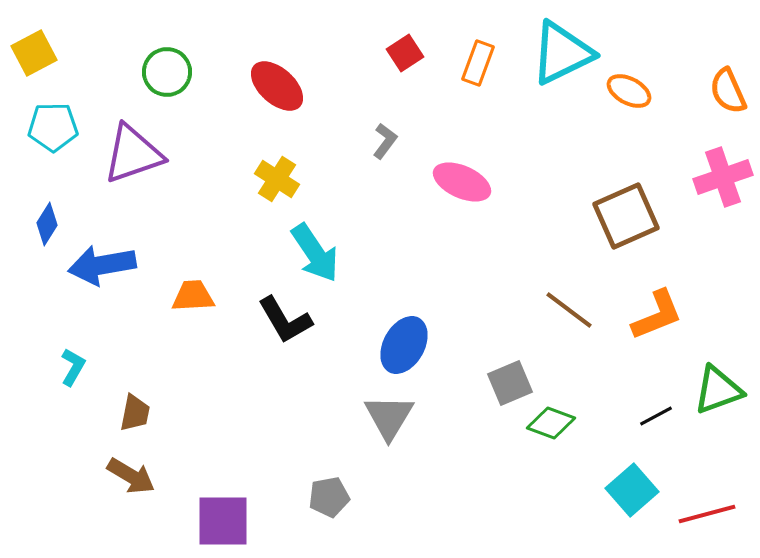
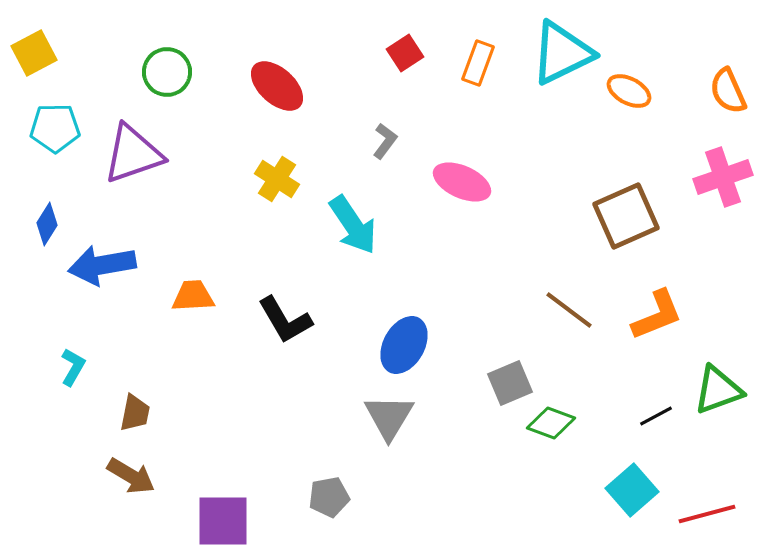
cyan pentagon: moved 2 px right, 1 px down
cyan arrow: moved 38 px right, 28 px up
